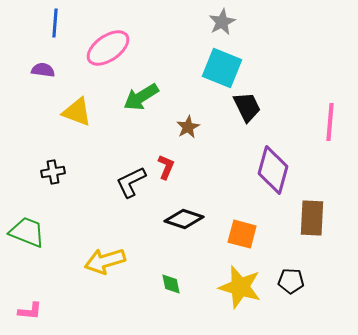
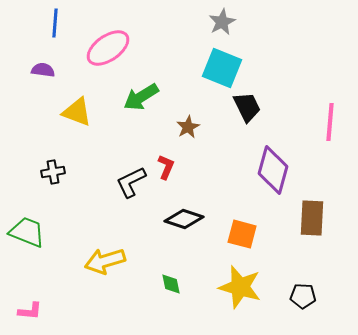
black pentagon: moved 12 px right, 15 px down
